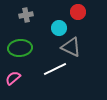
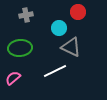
white line: moved 2 px down
